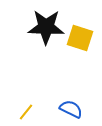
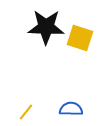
blue semicircle: rotated 25 degrees counterclockwise
